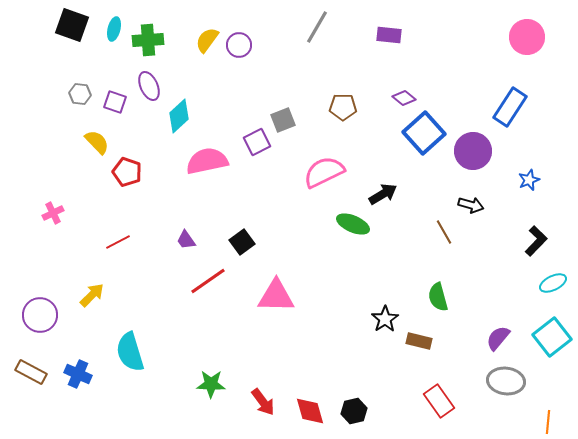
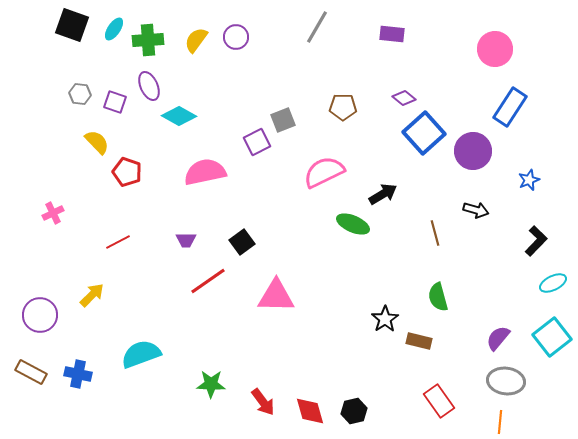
cyan ellipse at (114, 29): rotated 20 degrees clockwise
purple rectangle at (389, 35): moved 3 px right, 1 px up
pink circle at (527, 37): moved 32 px left, 12 px down
yellow semicircle at (207, 40): moved 11 px left
purple circle at (239, 45): moved 3 px left, 8 px up
cyan diamond at (179, 116): rotated 72 degrees clockwise
pink semicircle at (207, 161): moved 2 px left, 11 px down
black arrow at (471, 205): moved 5 px right, 5 px down
brown line at (444, 232): moved 9 px left, 1 px down; rotated 15 degrees clockwise
purple trapezoid at (186, 240): rotated 55 degrees counterclockwise
cyan semicircle at (130, 352): moved 11 px right, 2 px down; rotated 87 degrees clockwise
blue cross at (78, 374): rotated 12 degrees counterclockwise
orange line at (548, 422): moved 48 px left
